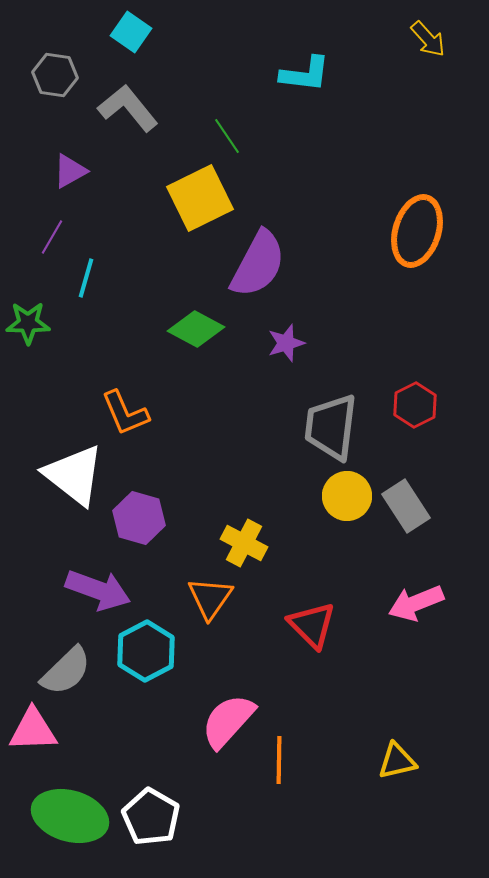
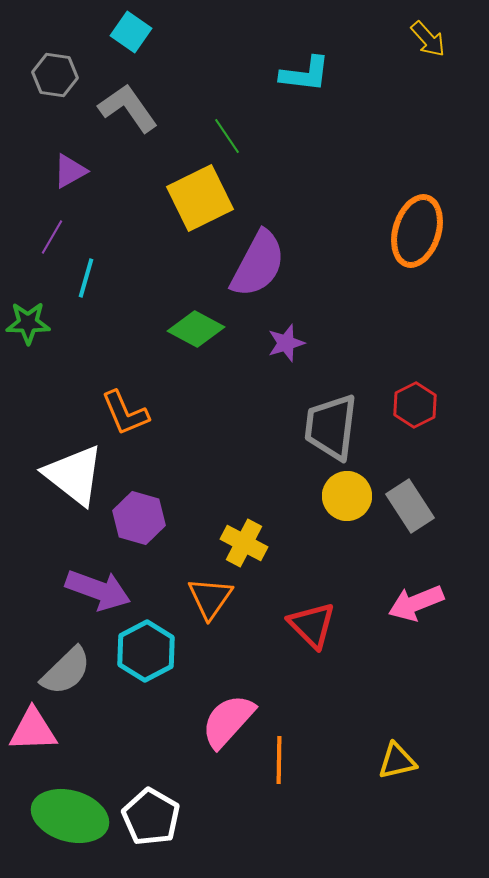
gray L-shape: rotated 4 degrees clockwise
gray rectangle: moved 4 px right
